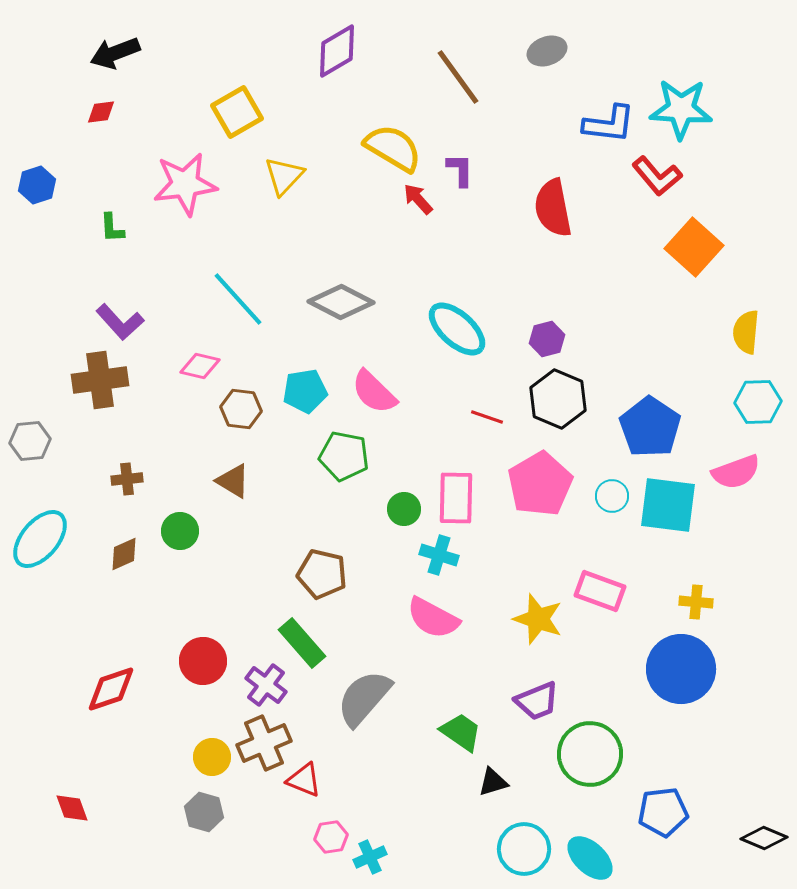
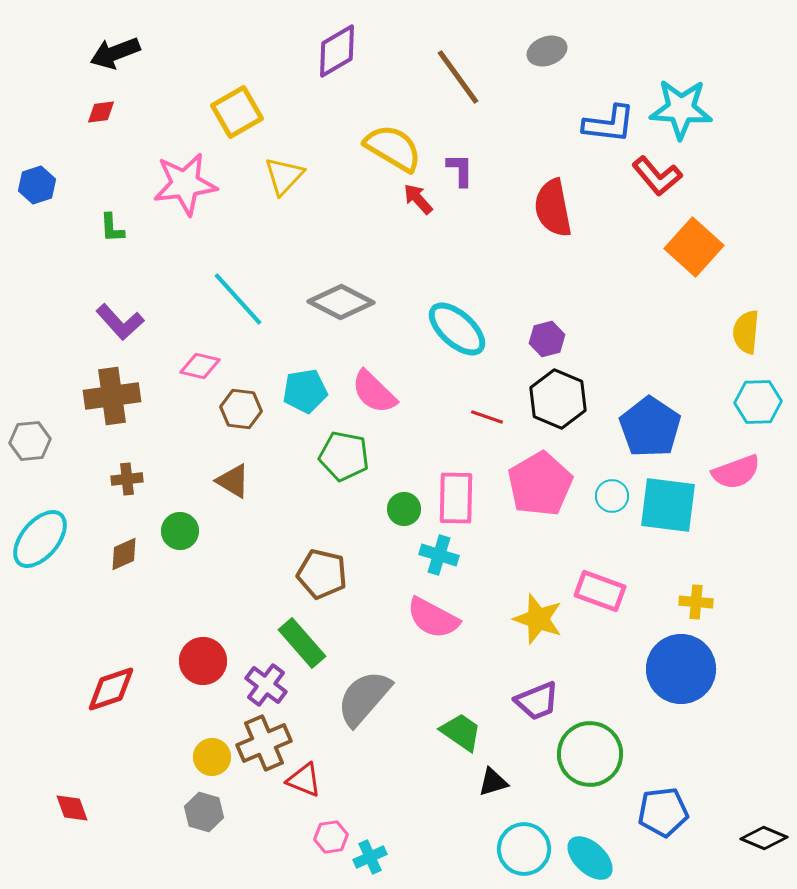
brown cross at (100, 380): moved 12 px right, 16 px down
